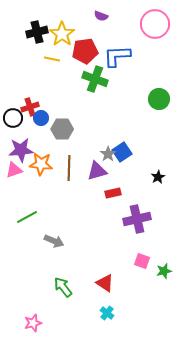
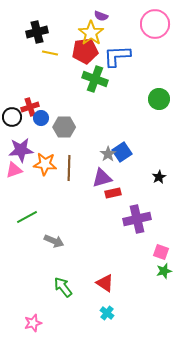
yellow star: moved 29 px right, 1 px up
yellow line: moved 2 px left, 6 px up
black circle: moved 1 px left, 1 px up
gray hexagon: moved 2 px right, 2 px up
orange star: moved 4 px right
purple triangle: moved 5 px right, 7 px down
black star: moved 1 px right
pink square: moved 19 px right, 9 px up
